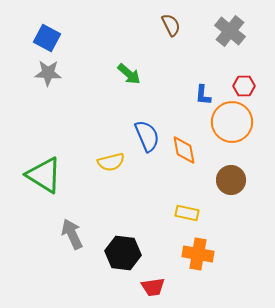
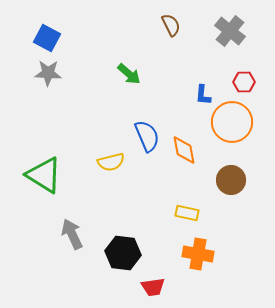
red hexagon: moved 4 px up
